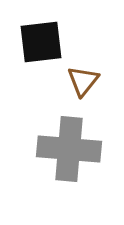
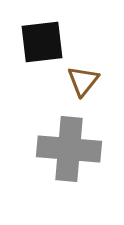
black square: moved 1 px right
